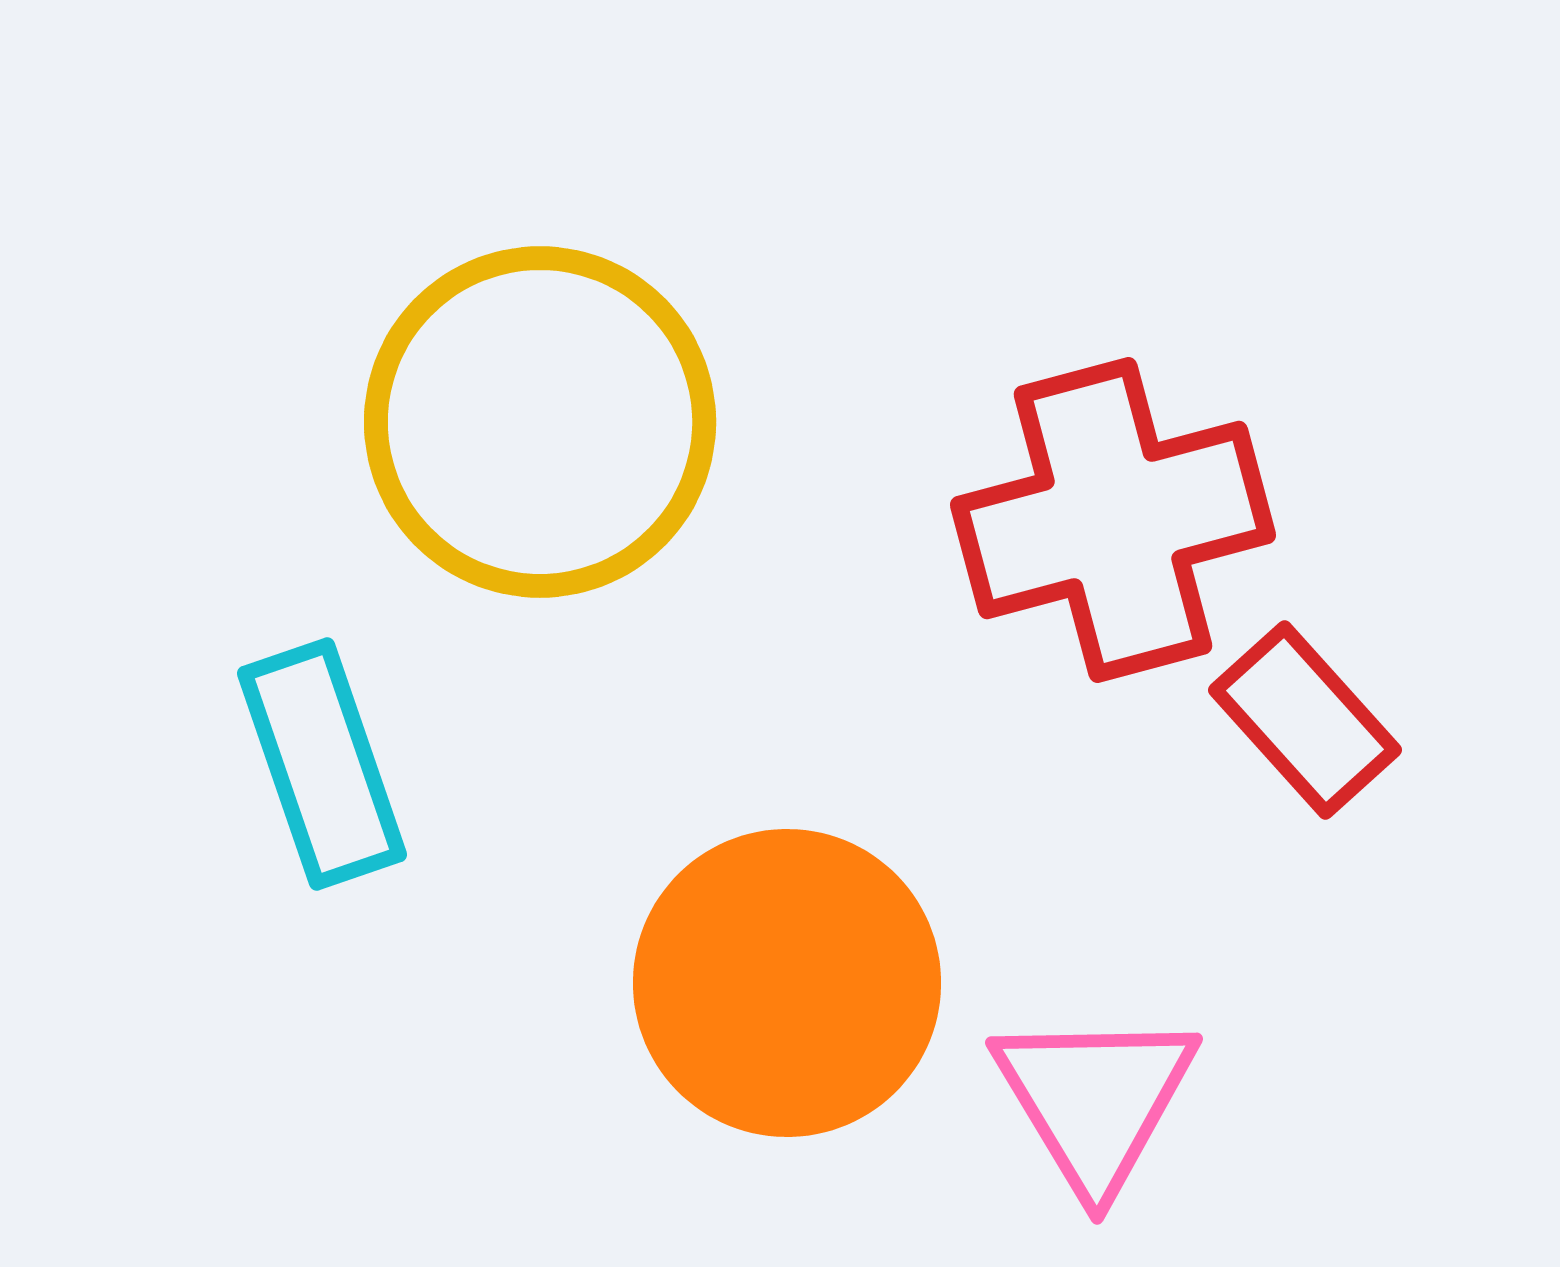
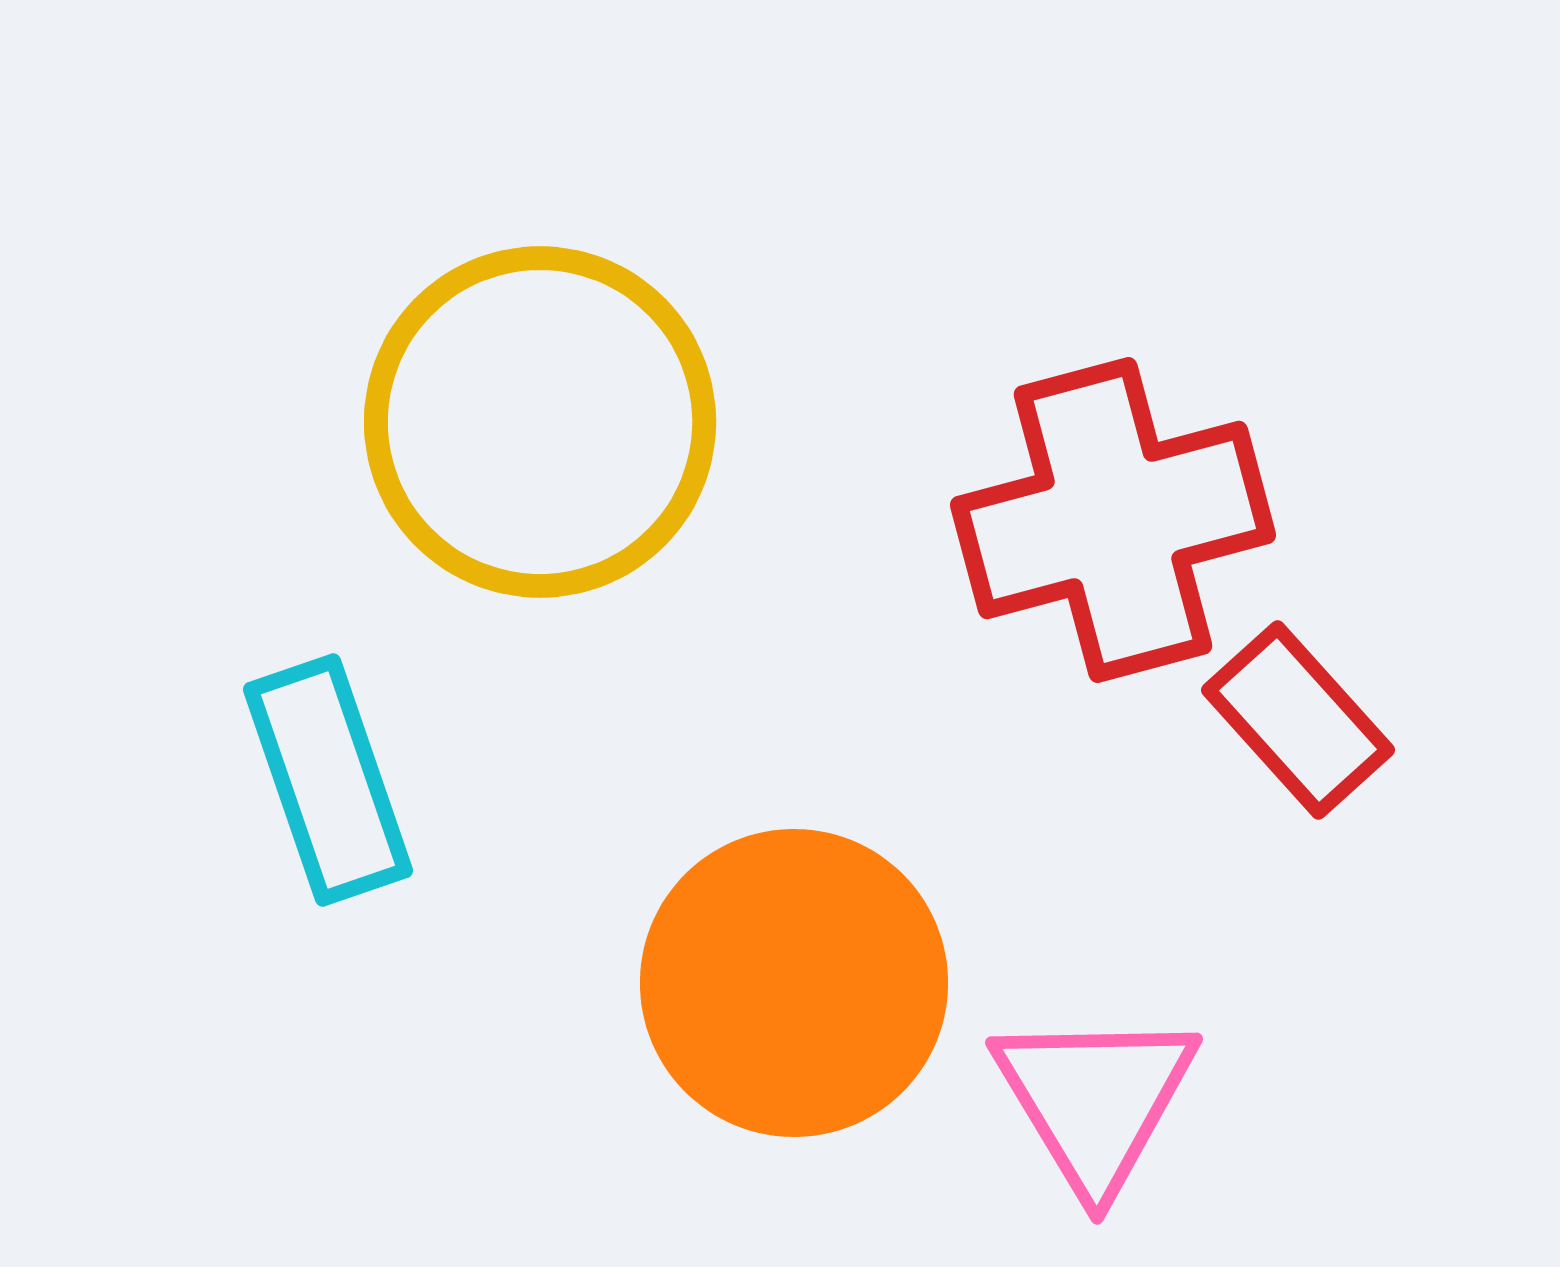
red rectangle: moved 7 px left
cyan rectangle: moved 6 px right, 16 px down
orange circle: moved 7 px right
